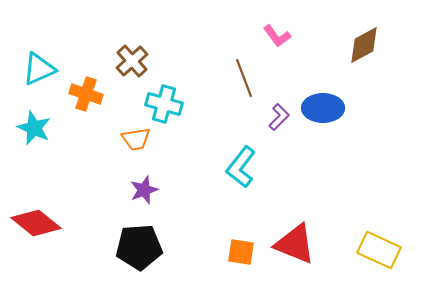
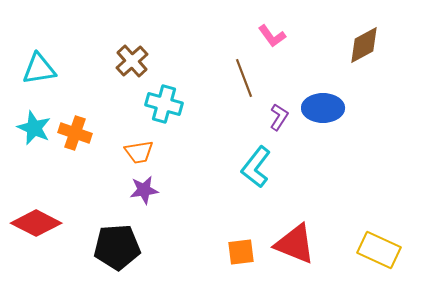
pink L-shape: moved 5 px left
cyan triangle: rotated 15 degrees clockwise
orange cross: moved 11 px left, 39 px down
purple L-shape: rotated 12 degrees counterclockwise
orange trapezoid: moved 3 px right, 13 px down
cyan L-shape: moved 15 px right
purple star: rotated 12 degrees clockwise
red diamond: rotated 12 degrees counterclockwise
black pentagon: moved 22 px left
orange square: rotated 16 degrees counterclockwise
